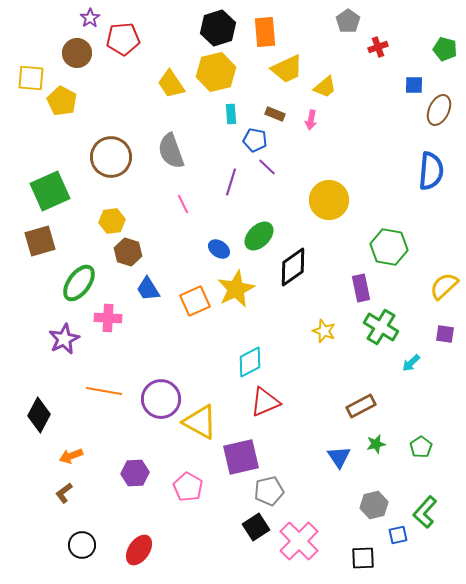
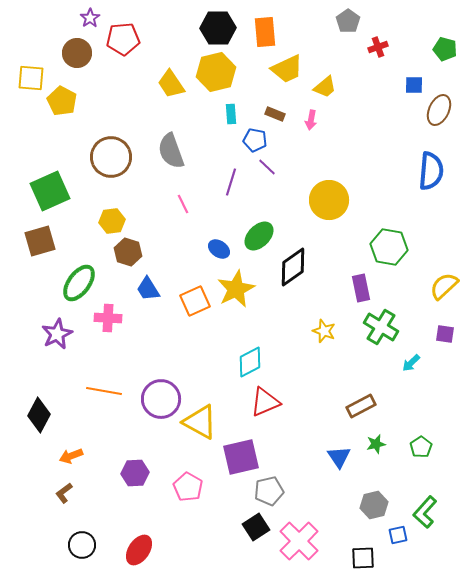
black hexagon at (218, 28): rotated 16 degrees clockwise
purple star at (64, 339): moved 7 px left, 5 px up
